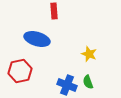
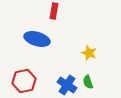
red rectangle: rotated 14 degrees clockwise
yellow star: moved 1 px up
red hexagon: moved 4 px right, 10 px down
blue cross: rotated 12 degrees clockwise
